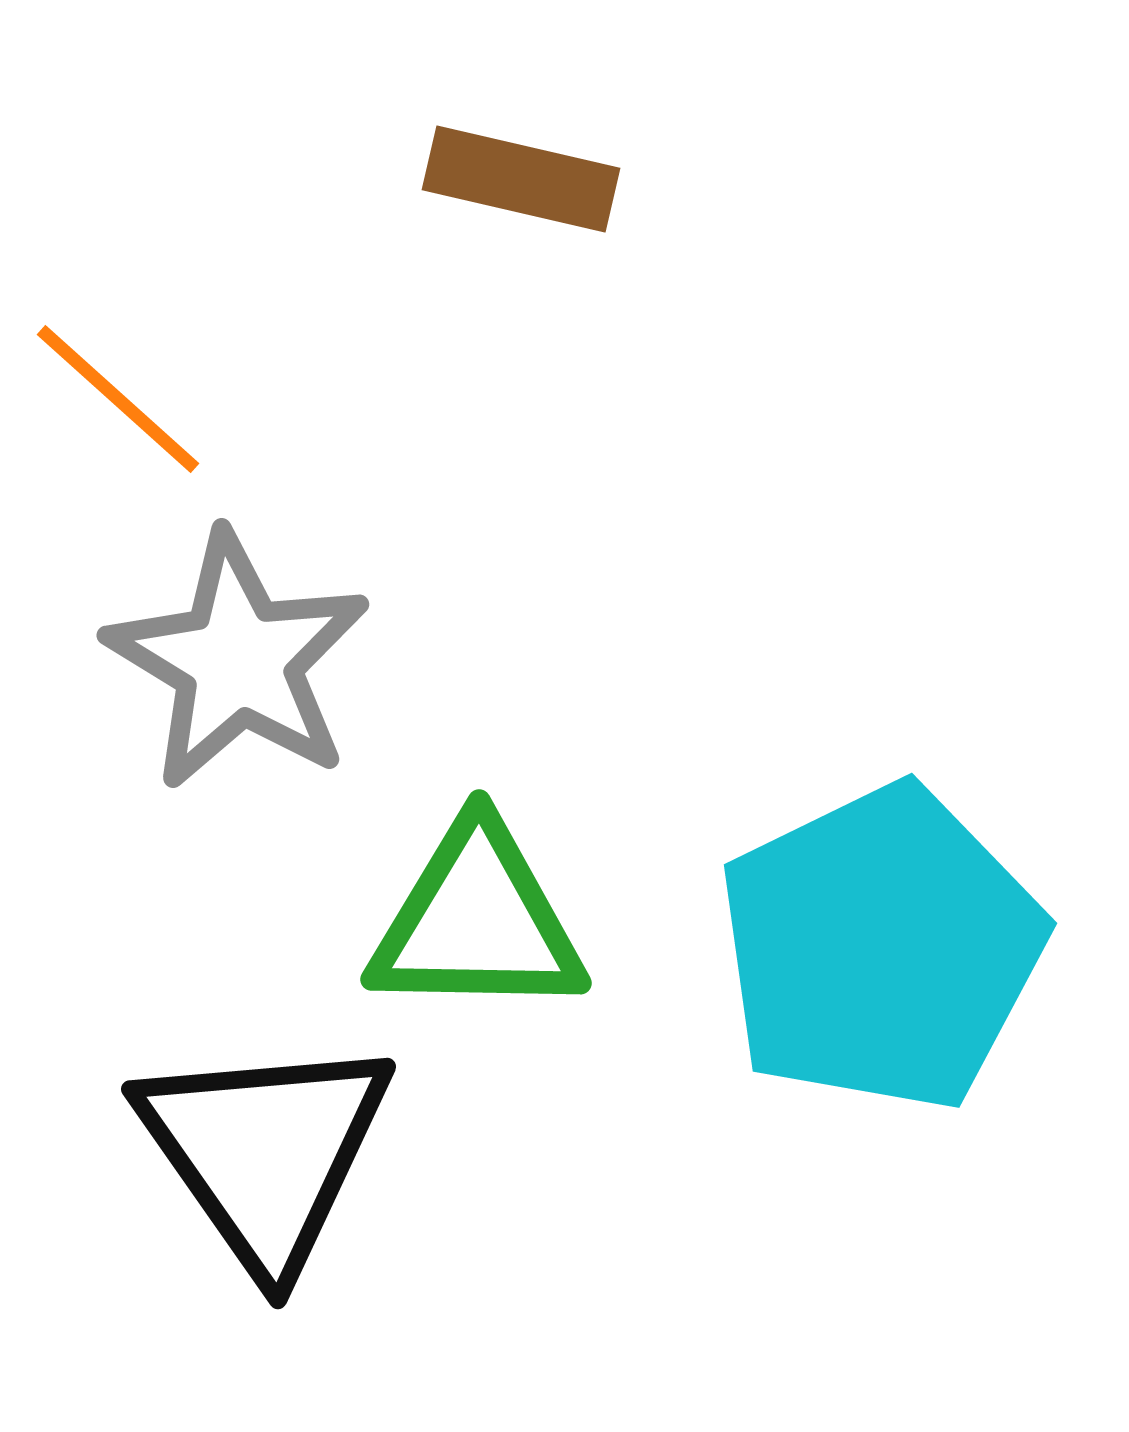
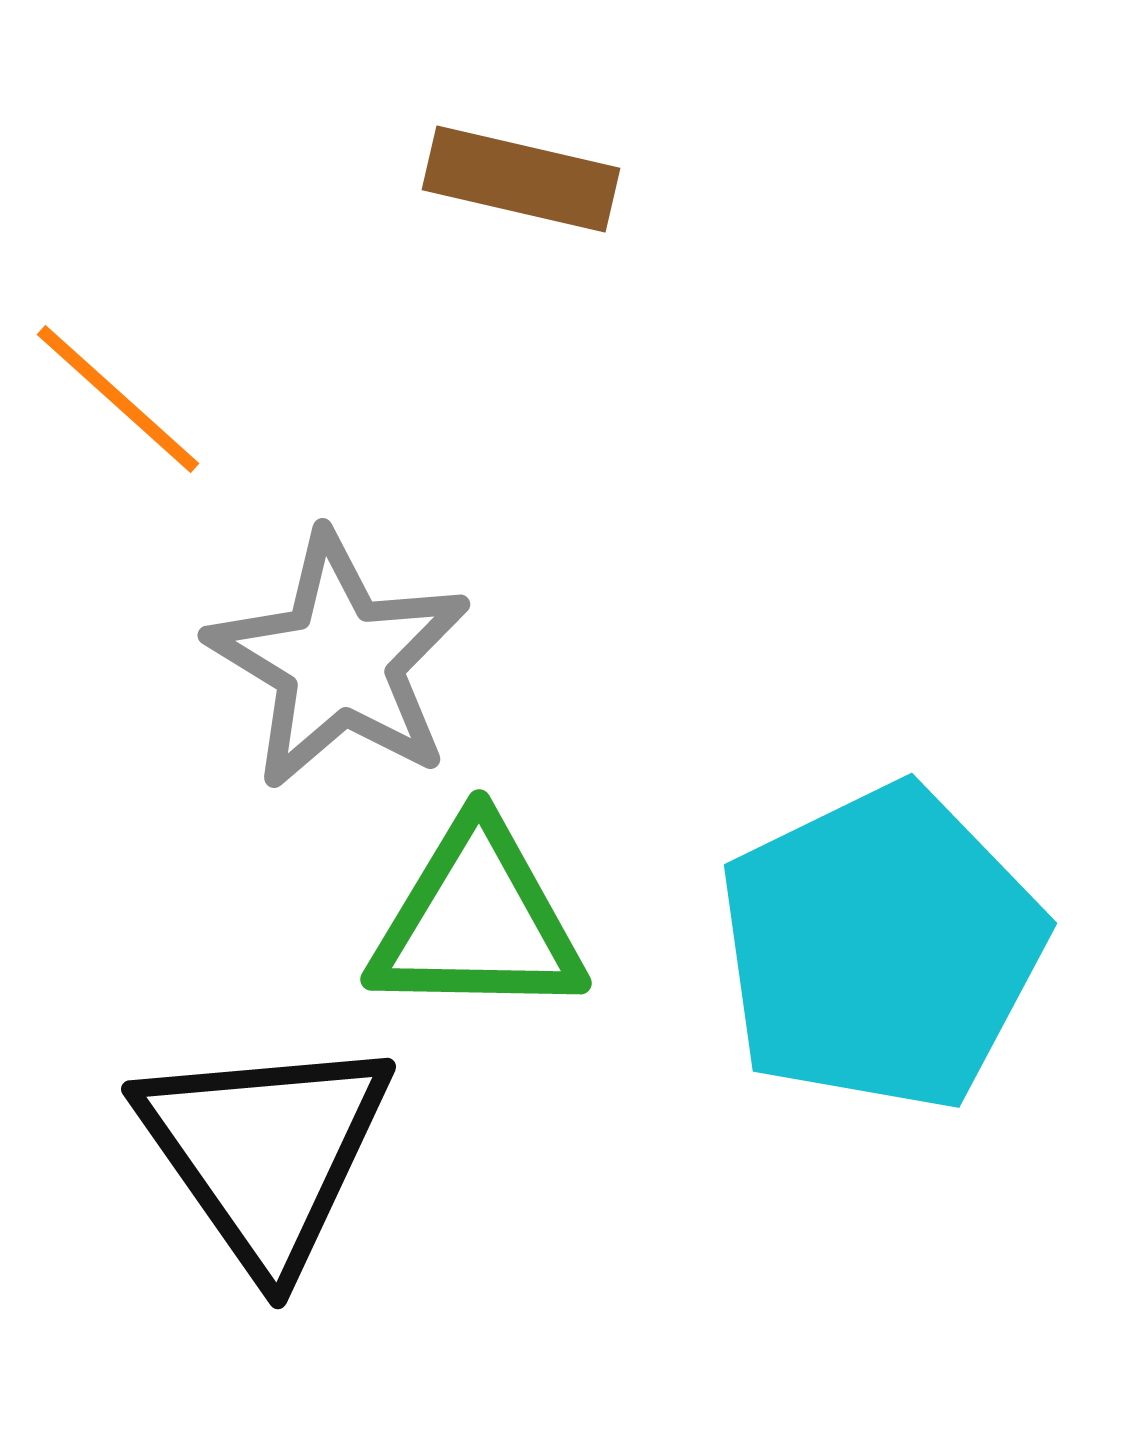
gray star: moved 101 px right
